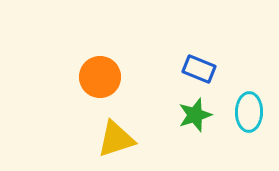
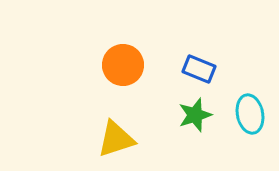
orange circle: moved 23 px right, 12 px up
cyan ellipse: moved 1 px right, 2 px down; rotated 12 degrees counterclockwise
